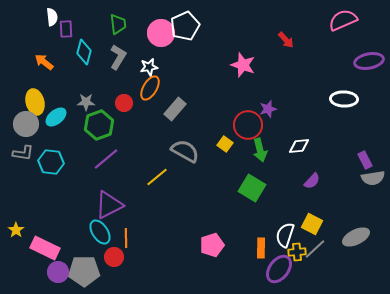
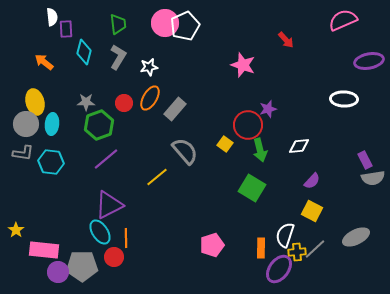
pink circle at (161, 33): moved 4 px right, 10 px up
orange ellipse at (150, 88): moved 10 px down
cyan ellipse at (56, 117): moved 4 px left, 7 px down; rotated 45 degrees counterclockwise
gray semicircle at (185, 151): rotated 20 degrees clockwise
yellow square at (312, 224): moved 13 px up
pink rectangle at (45, 248): moved 1 px left, 2 px down; rotated 20 degrees counterclockwise
gray pentagon at (84, 271): moved 2 px left, 5 px up
